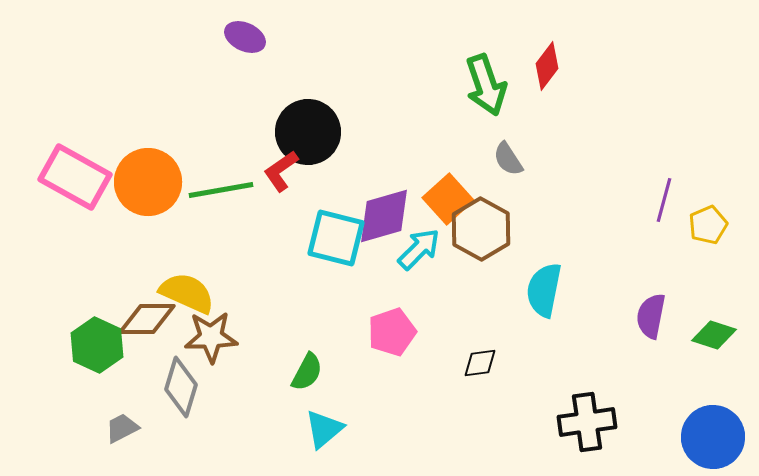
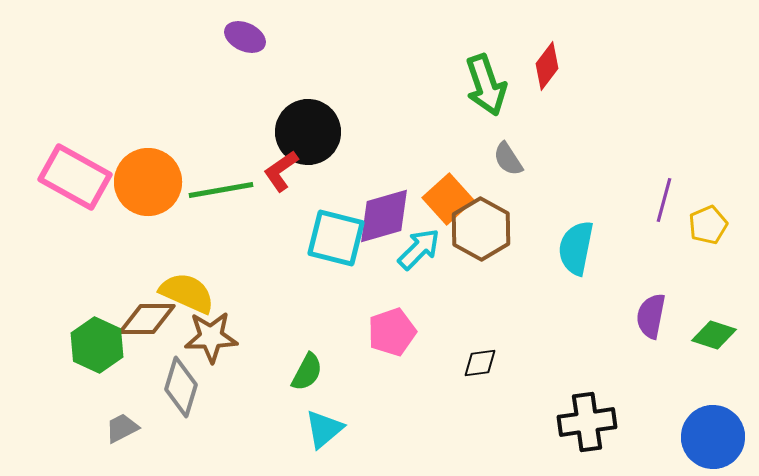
cyan semicircle: moved 32 px right, 42 px up
